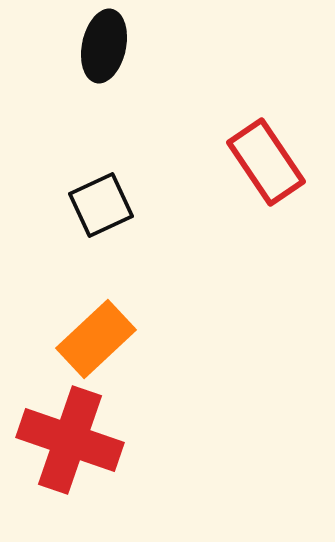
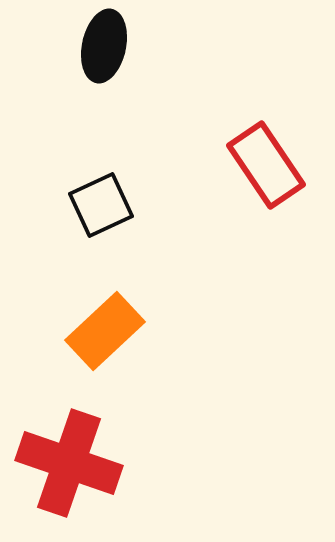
red rectangle: moved 3 px down
orange rectangle: moved 9 px right, 8 px up
red cross: moved 1 px left, 23 px down
